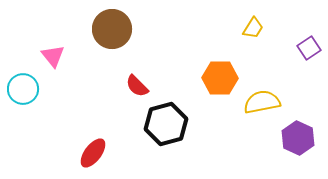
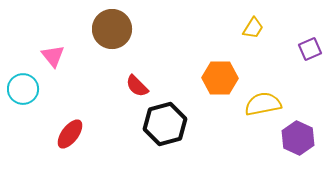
purple square: moved 1 px right, 1 px down; rotated 10 degrees clockwise
yellow semicircle: moved 1 px right, 2 px down
black hexagon: moved 1 px left
red ellipse: moved 23 px left, 19 px up
